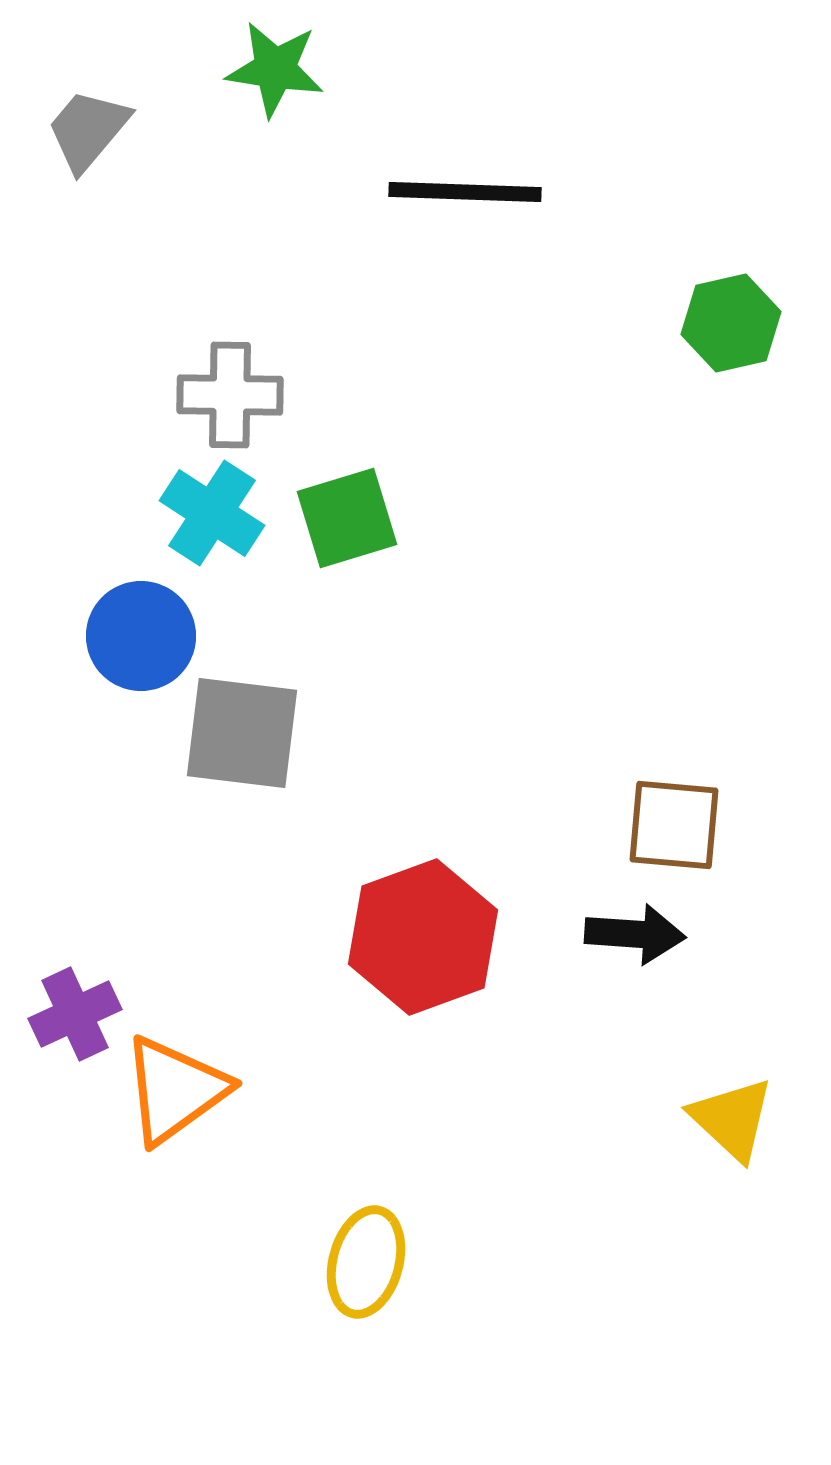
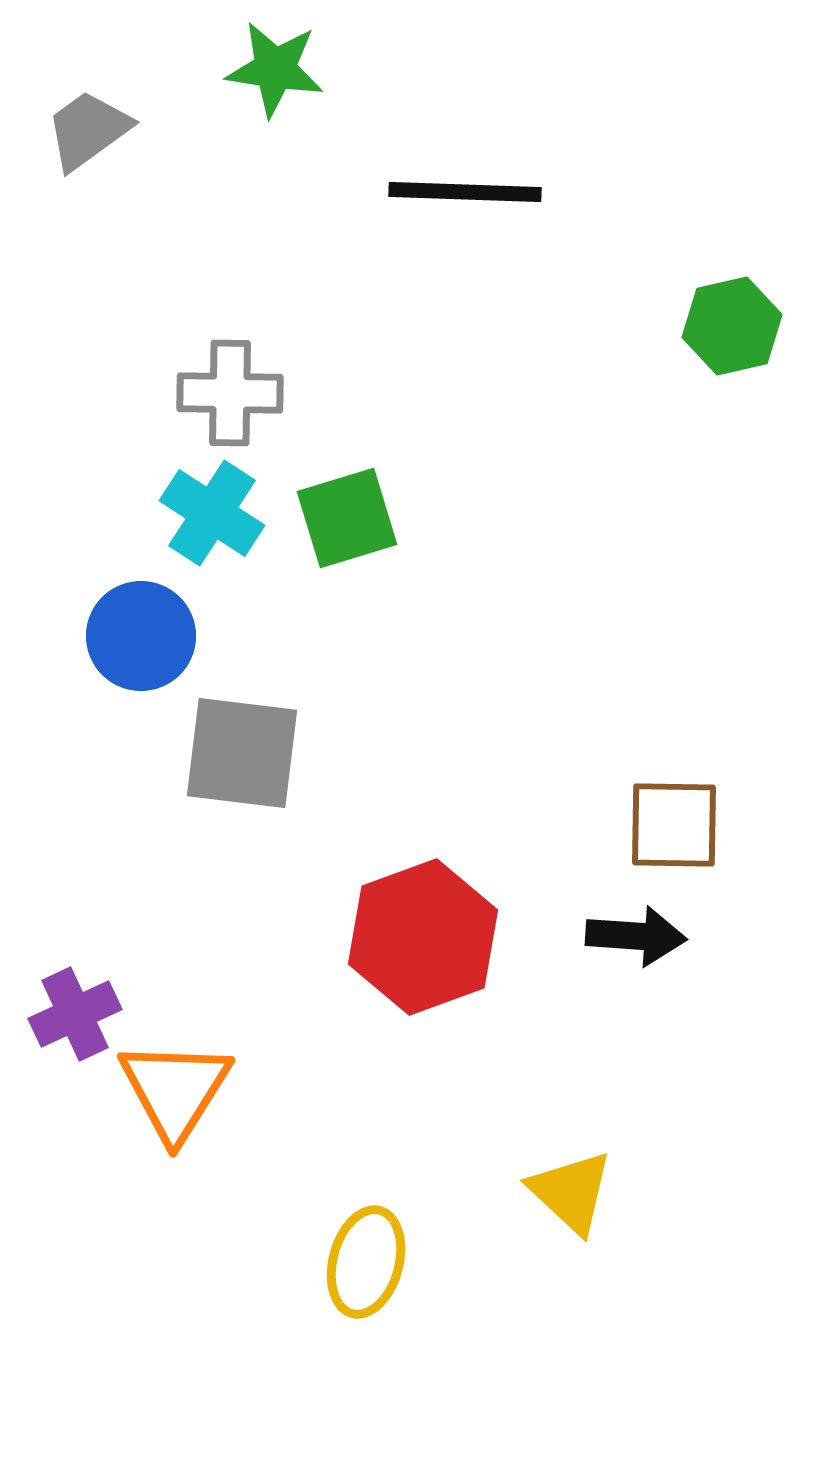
gray trapezoid: rotated 14 degrees clockwise
green hexagon: moved 1 px right, 3 px down
gray cross: moved 2 px up
gray square: moved 20 px down
brown square: rotated 4 degrees counterclockwise
black arrow: moved 1 px right, 2 px down
orange triangle: rotated 22 degrees counterclockwise
yellow triangle: moved 161 px left, 73 px down
